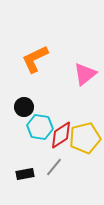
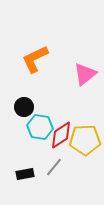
yellow pentagon: moved 2 px down; rotated 12 degrees clockwise
